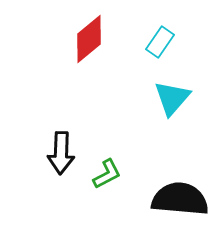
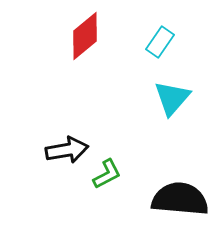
red diamond: moved 4 px left, 3 px up
black arrow: moved 6 px right, 3 px up; rotated 102 degrees counterclockwise
